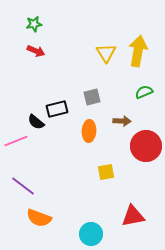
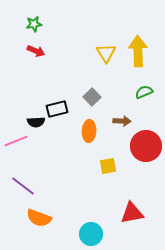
yellow arrow: rotated 12 degrees counterclockwise
gray square: rotated 30 degrees counterclockwise
black semicircle: rotated 42 degrees counterclockwise
yellow square: moved 2 px right, 6 px up
red triangle: moved 1 px left, 3 px up
